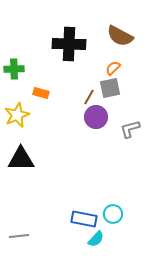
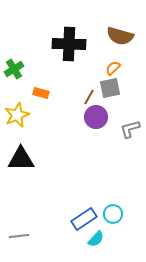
brown semicircle: rotated 12 degrees counterclockwise
green cross: rotated 30 degrees counterclockwise
blue rectangle: rotated 45 degrees counterclockwise
